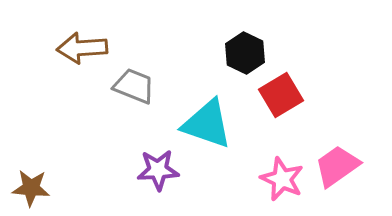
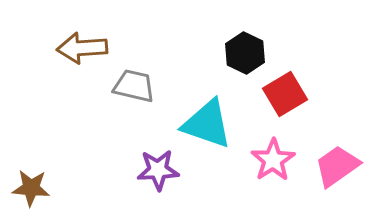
gray trapezoid: rotated 9 degrees counterclockwise
red square: moved 4 px right, 1 px up
pink star: moved 9 px left, 19 px up; rotated 15 degrees clockwise
